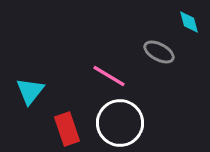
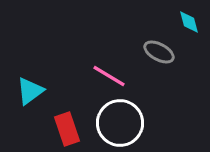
cyan triangle: rotated 16 degrees clockwise
